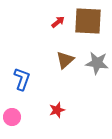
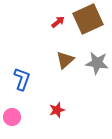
brown square: moved 2 px up; rotated 28 degrees counterclockwise
